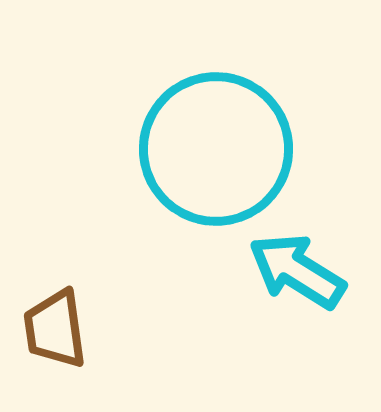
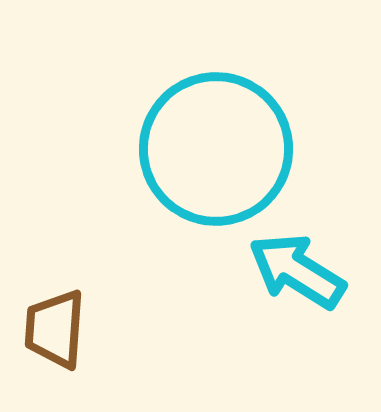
brown trapezoid: rotated 12 degrees clockwise
